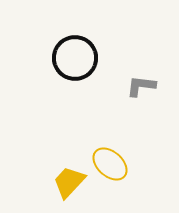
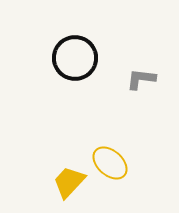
gray L-shape: moved 7 px up
yellow ellipse: moved 1 px up
